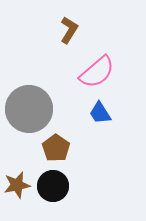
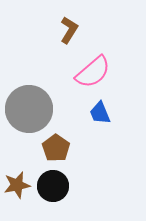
pink semicircle: moved 4 px left
blue trapezoid: rotated 10 degrees clockwise
